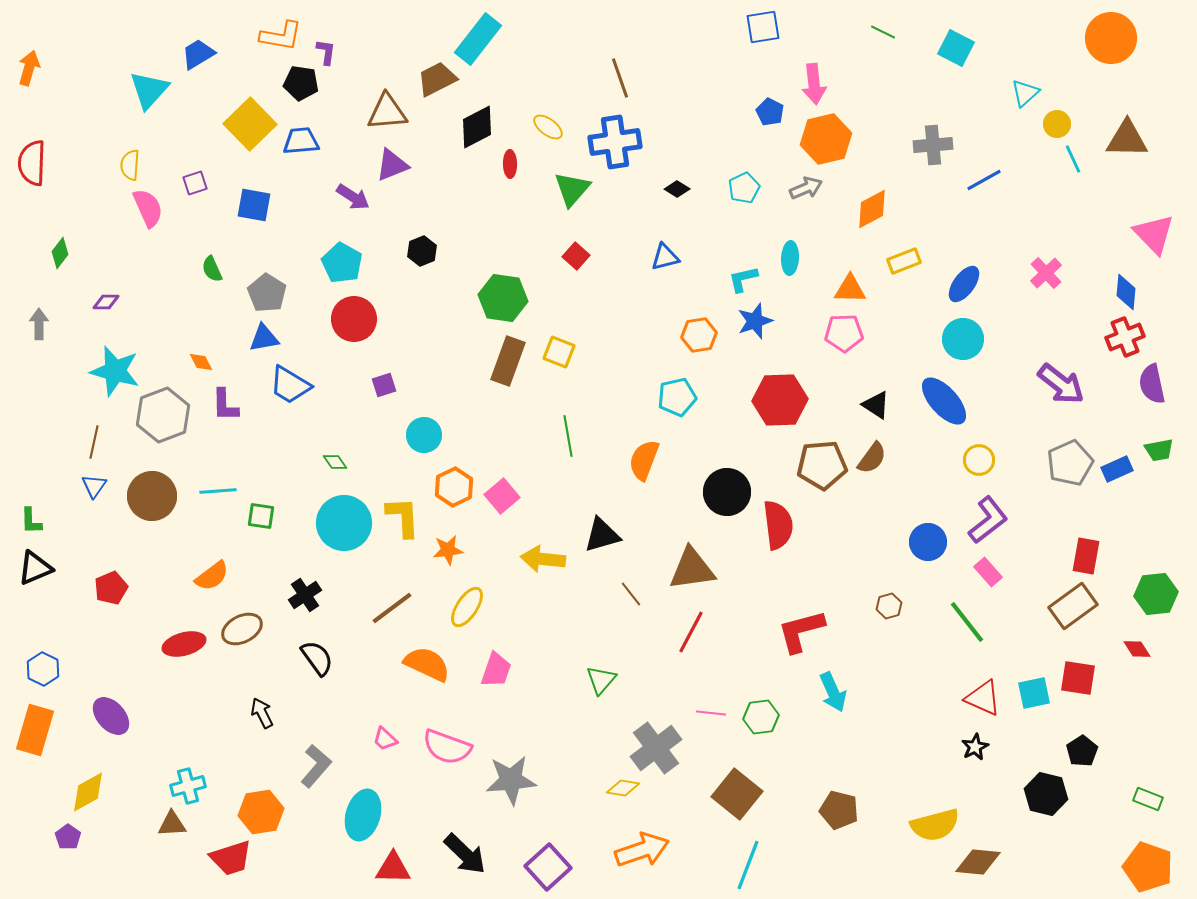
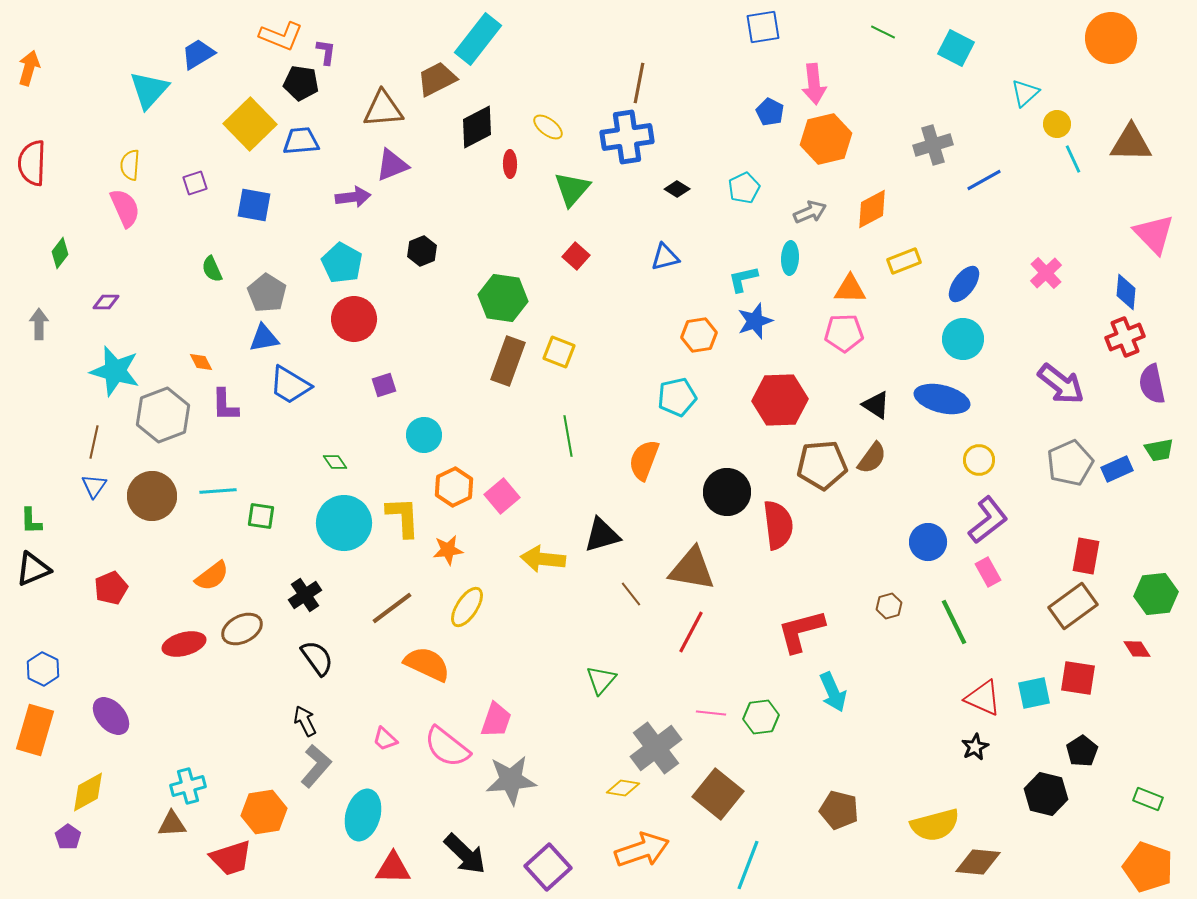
orange L-shape at (281, 36): rotated 12 degrees clockwise
brown line at (620, 78): moved 19 px right, 5 px down; rotated 30 degrees clockwise
brown triangle at (387, 112): moved 4 px left, 3 px up
brown triangle at (1127, 139): moved 4 px right, 4 px down
blue cross at (615, 142): moved 12 px right, 5 px up
gray cross at (933, 145): rotated 12 degrees counterclockwise
gray arrow at (806, 188): moved 4 px right, 24 px down
purple arrow at (353, 197): rotated 40 degrees counterclockwise
pink semicircle at (148, 208): moved 23 px left
blue ellipse at (944, 401): moved 2 px left, 2 px up; rotated 34 degrees counterclockwise
black triangle at (35, 568): moved 2 px left, 1 px down
brown triangle at (692, 569): rotated 18 degrees clockwise
pink rectangle at (988, 572): rotated 12 degrees clockwise
green line at (967, 622): moved 13 px left; rotated 12 degrees clockwise
pink trapezoid at (496, 670): moved 50 px down
black arrow at (262, 713): moved 43 px right, 8 px down
pink semicircle at (447, 747): rotated 18 degrees clockwise
brown square at (737, 794): moved 19 px left
orange hexagon at (261, 812): moved 3 px right
